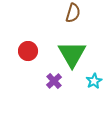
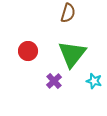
brown semicircle: moved 5 px left
green triangle: rotated 8 degrees clockwise
cyan star: rotated 28 degrees counterclockwise
